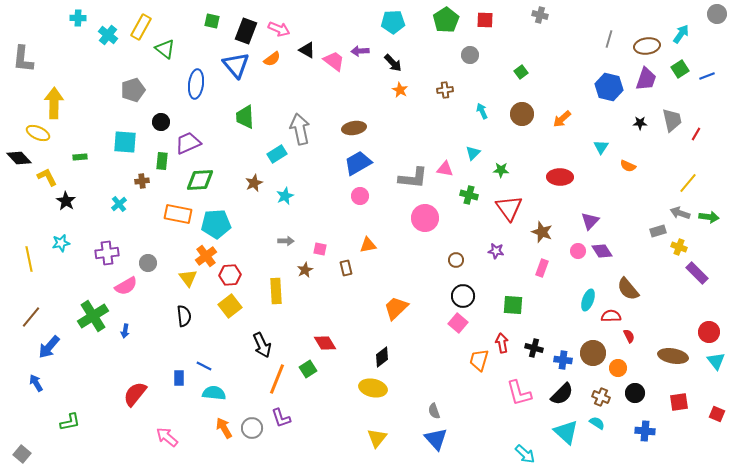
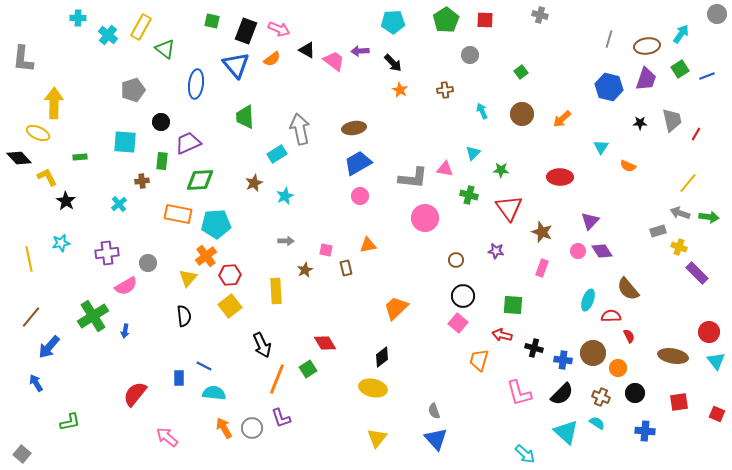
pink square at (320, 249): moved 6 px right, 1 px down
yellow triangle at (188, 278): rotated 18 degrees clockwise
red arrow at (502, 343): moved 8 px up; rotated 66 degrees counterclockwise
